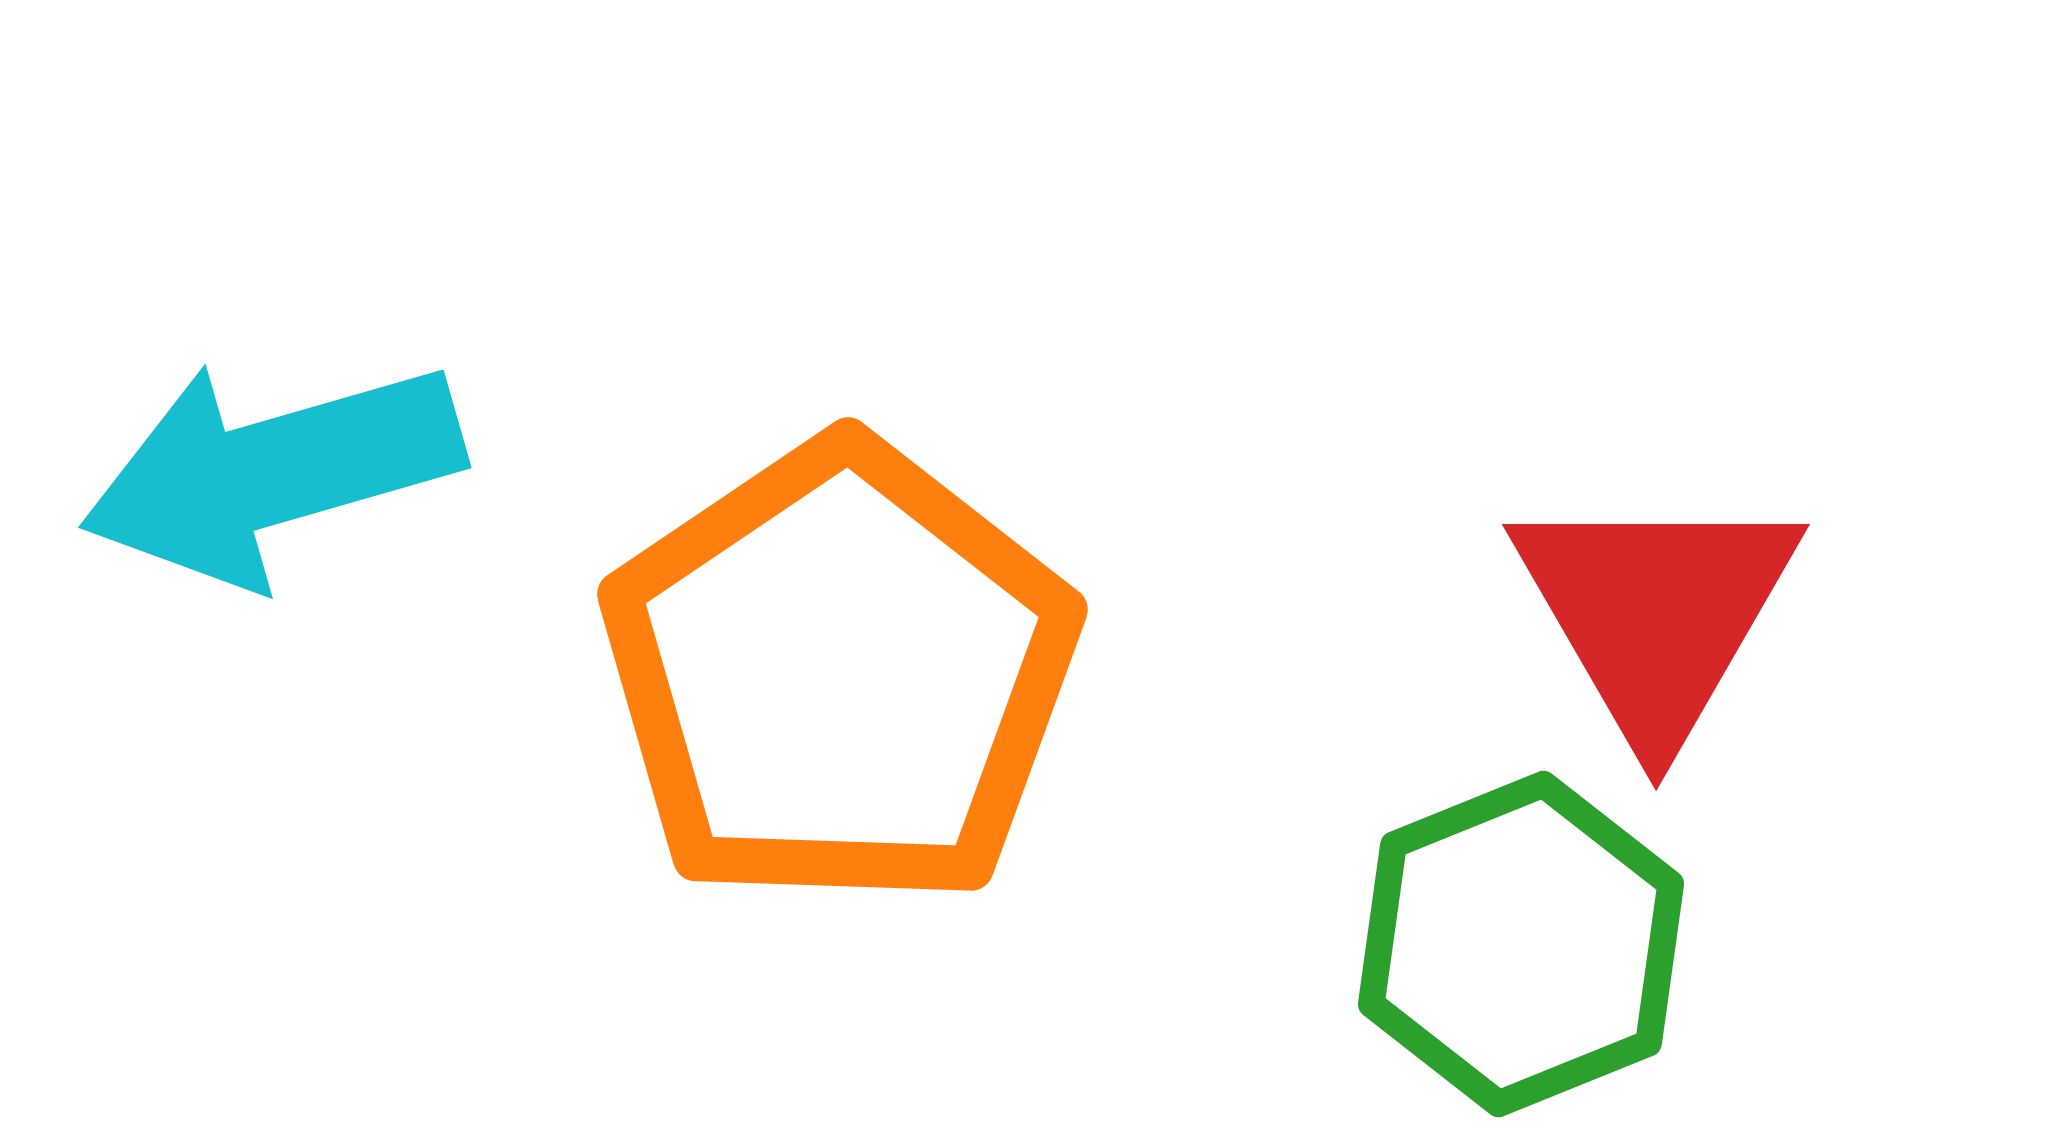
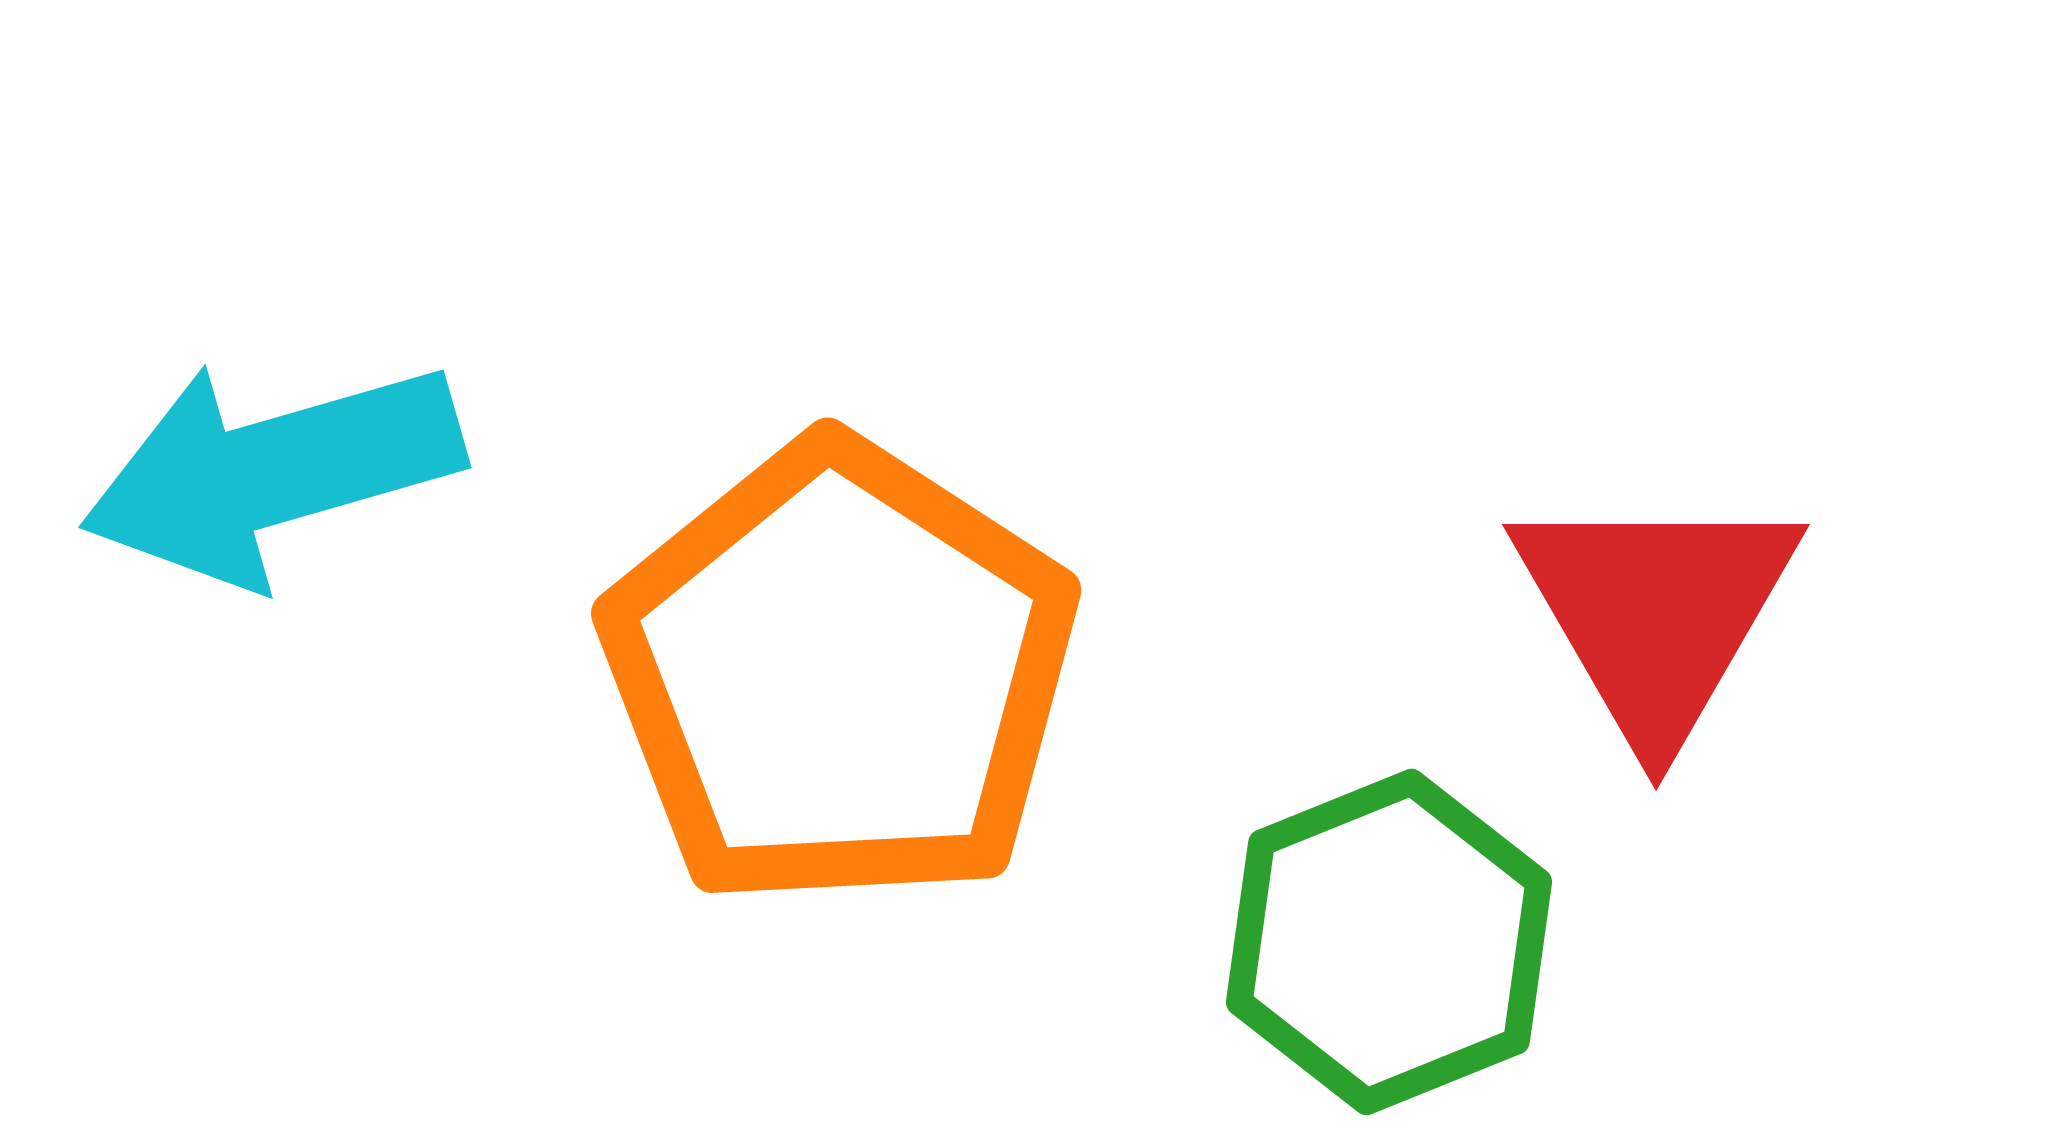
orange pentagon: rotated 5 degrees counterclockwise
green hexagon: moved 132 px left, 2 px up
